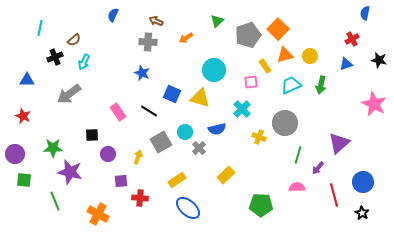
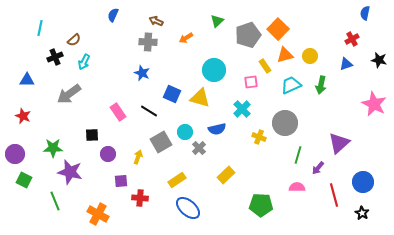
green square at (24, 180): rotated 21 degrees clockwise
